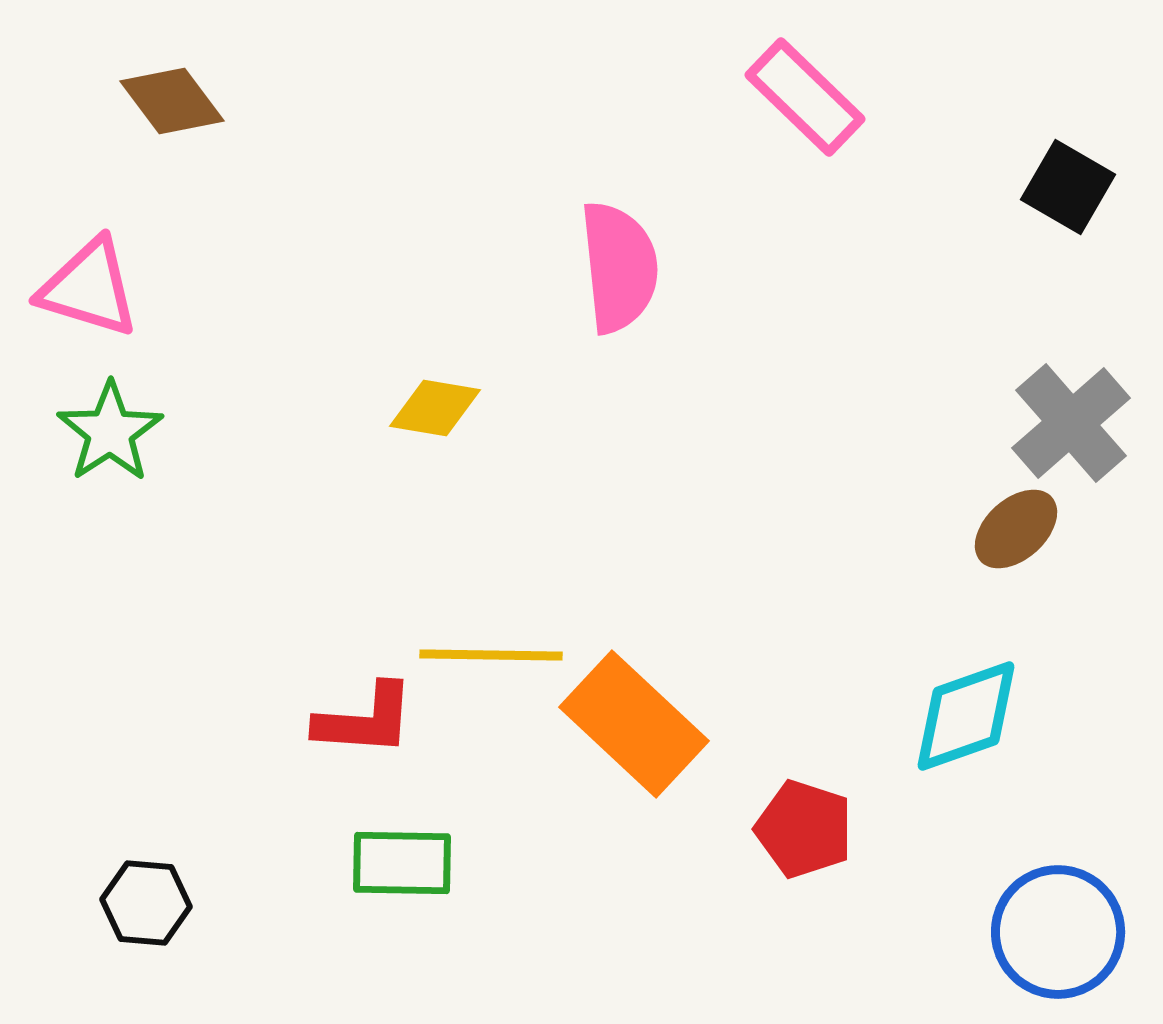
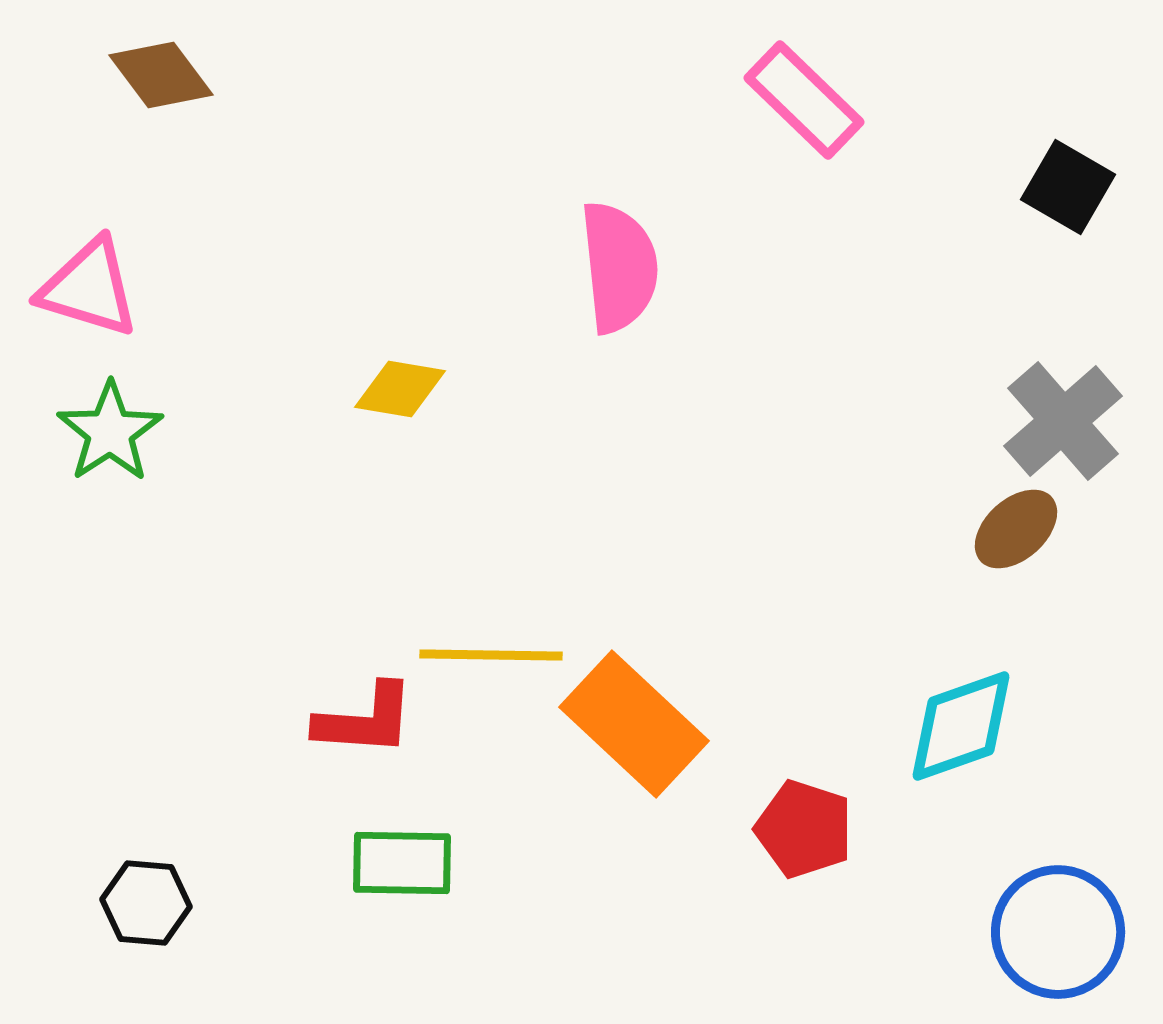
pink rectangle: moved 1 px left, 3 px down
brown diamond: moved 11 px left, 26 px up
yellow diamond: moved 35 px left, 19 px up
gray cross: moved 8 px left, 2 px up
cyan diamond: moved 5 px left, 10 px down
